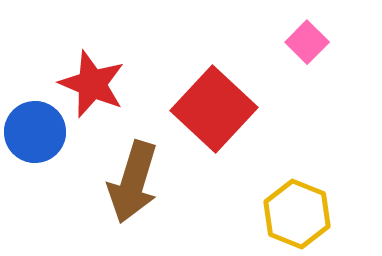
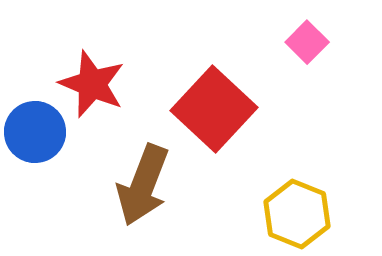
brown arrow: moved 10 px right, 3 px down; rotated 4 degrees clockwise
